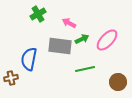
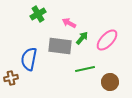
green arrow: moved 1 px up; rotated 24 degrees counterclockwise
brown circle: moved 8 px left
